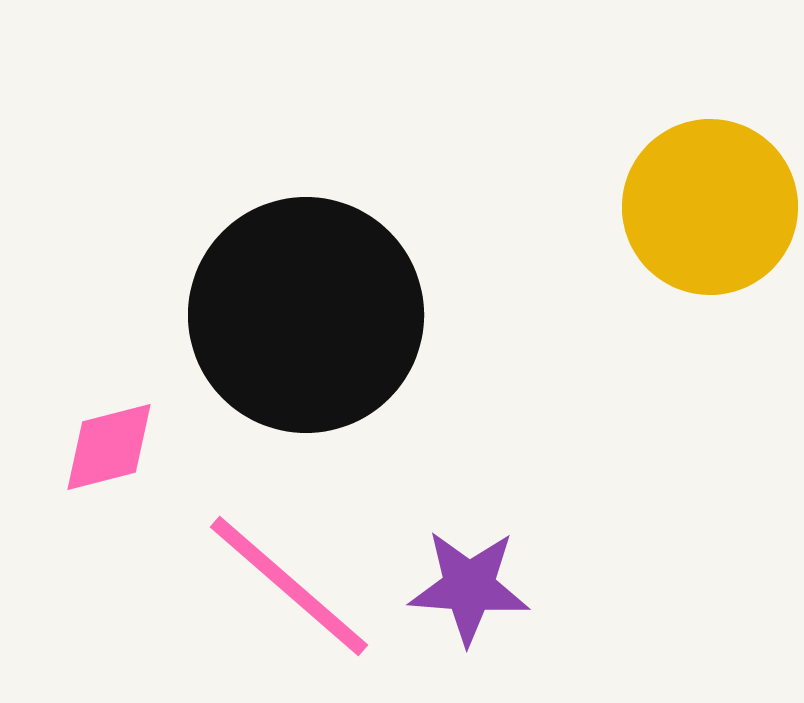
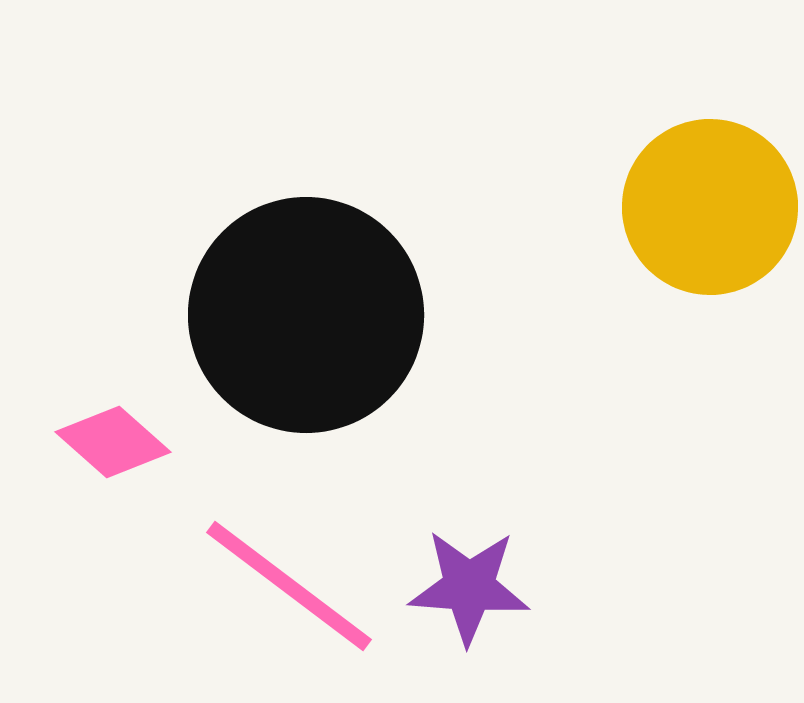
pink diamond: moved 4 px right, 5 px up; rotated 56 degrees clockwise
pink line: rotated 4 degrees counterclockwise
